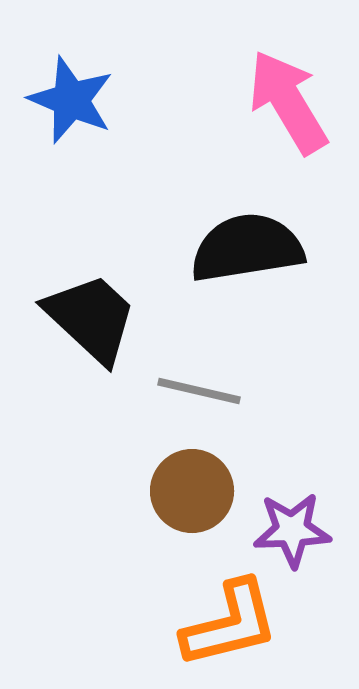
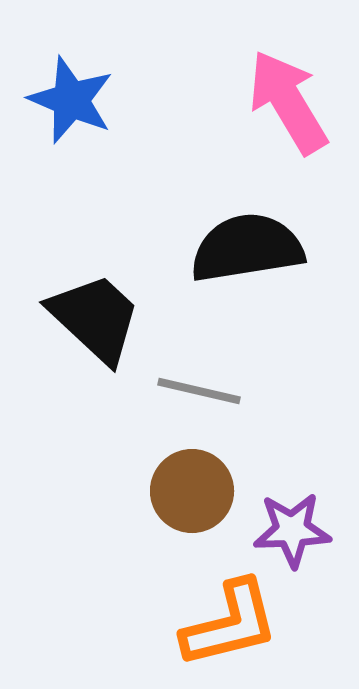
black trapezoid: moved 4 px right
